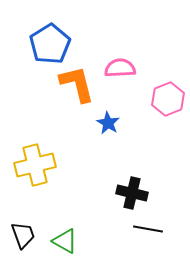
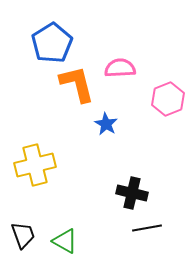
blue pentagon: moved 2 px right, 1 px up
blue star: moved 2 px left, 1 px down
black line: moved 1 px left, 1 px up; rotated 20 degrees counterclockwise
